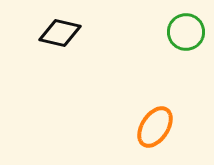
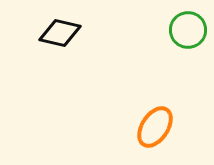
green circle: moved 2 px right, 2 px up
